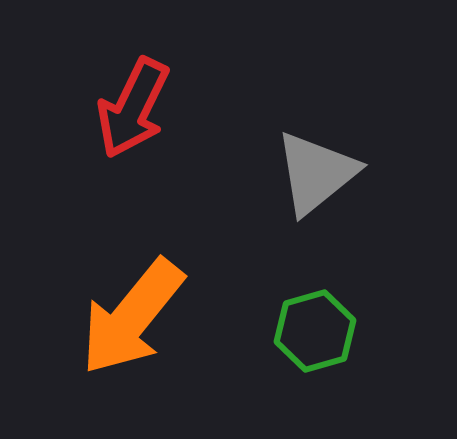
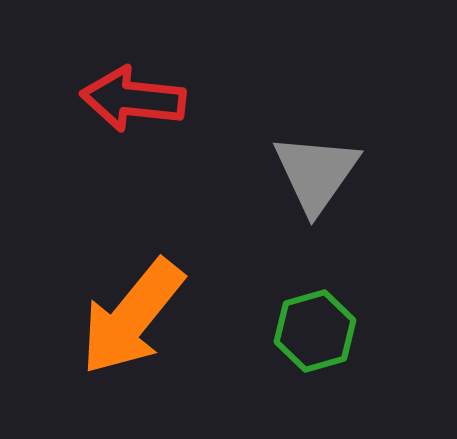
red arrow: moved 9 px up; rotated 70 degrees clockwise
gray triangle: rotated 16 degrees counterclockwise
